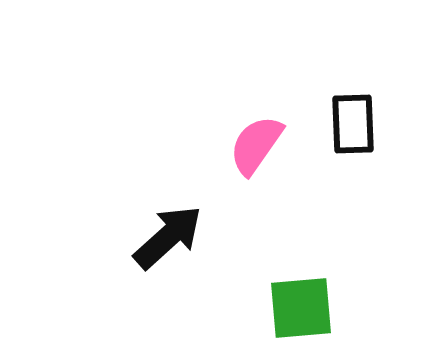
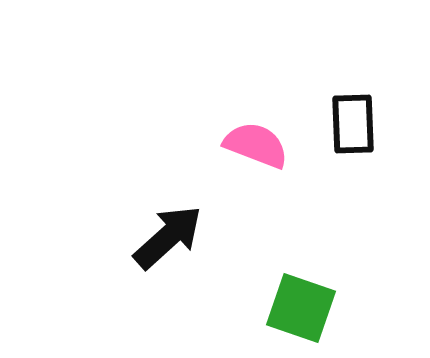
pink semicircle: rotated 76 degrees clockwise
green square: rotated 24 degrees clockwise
